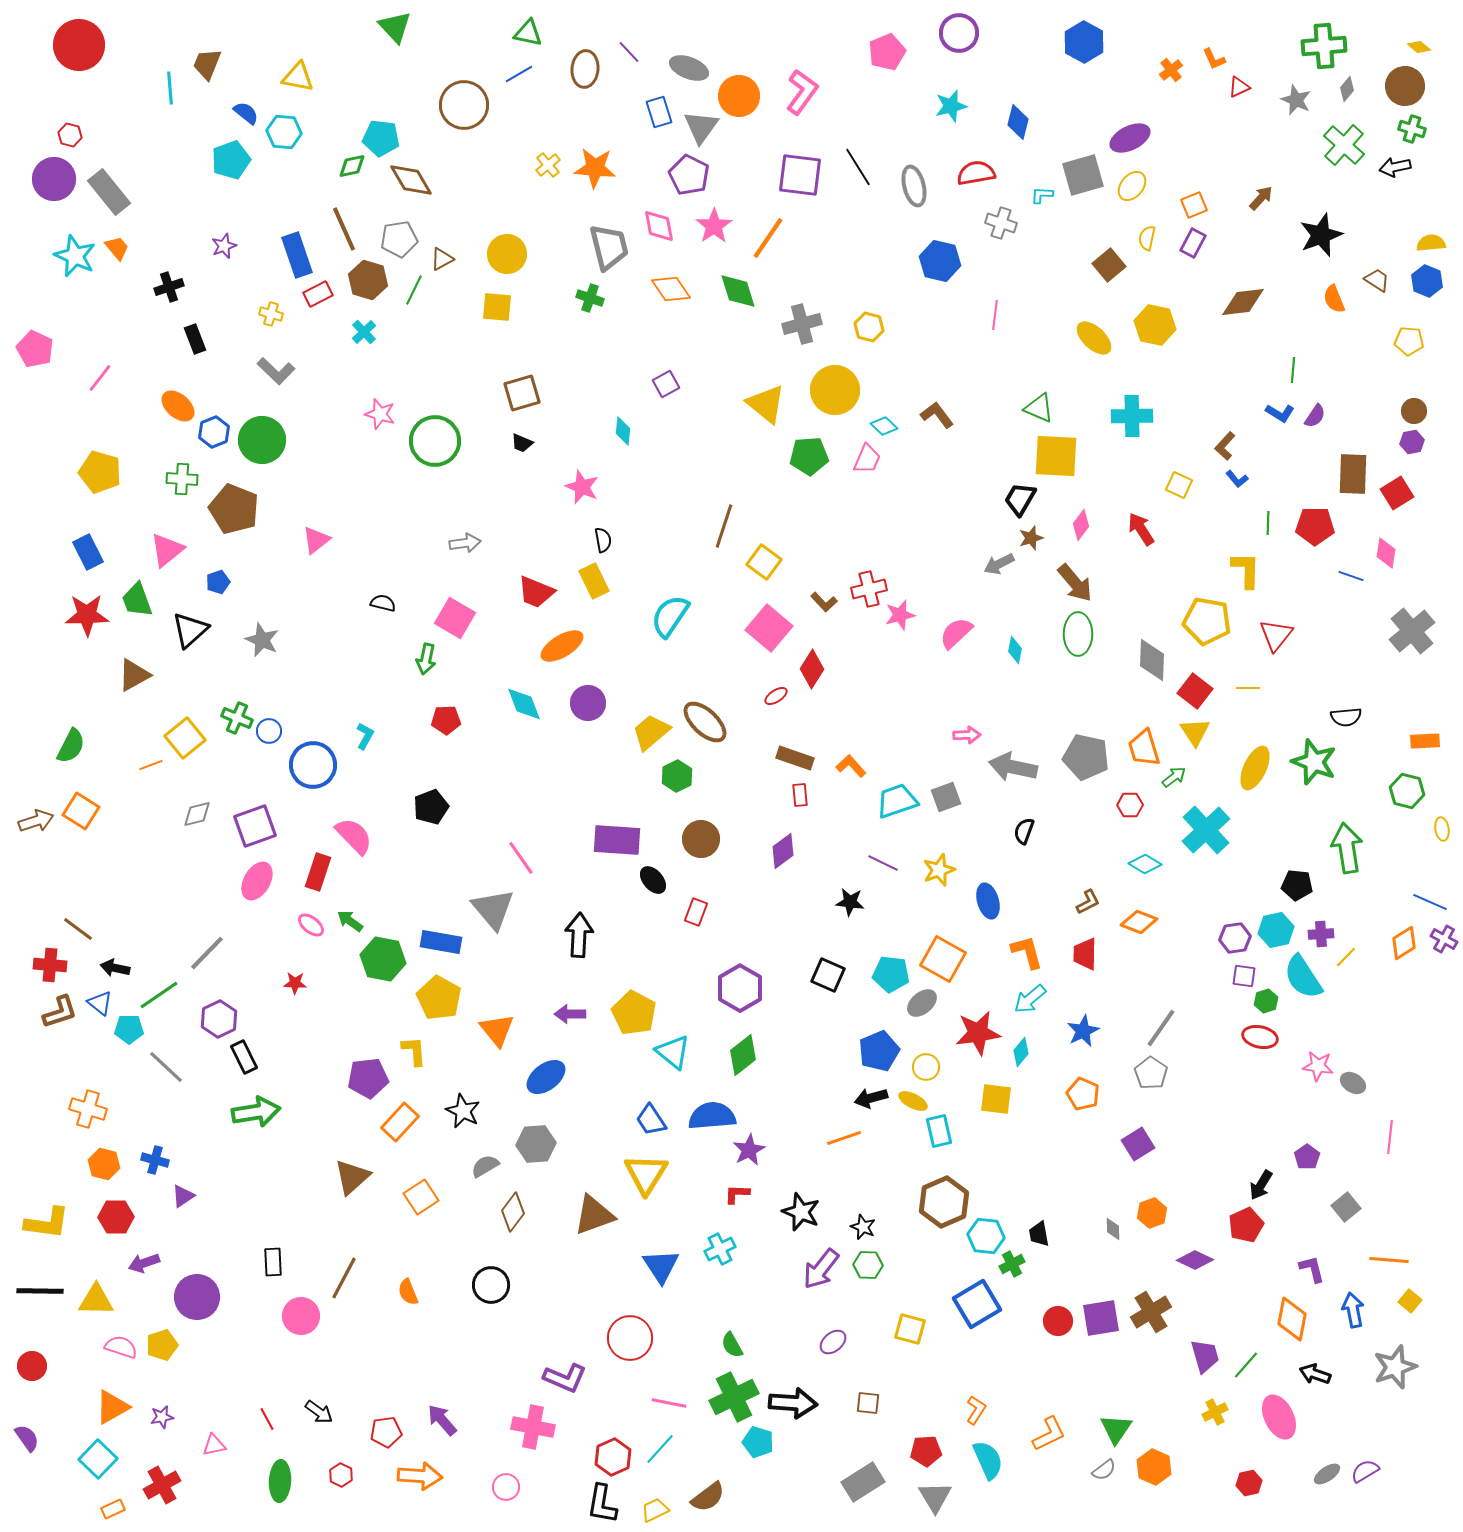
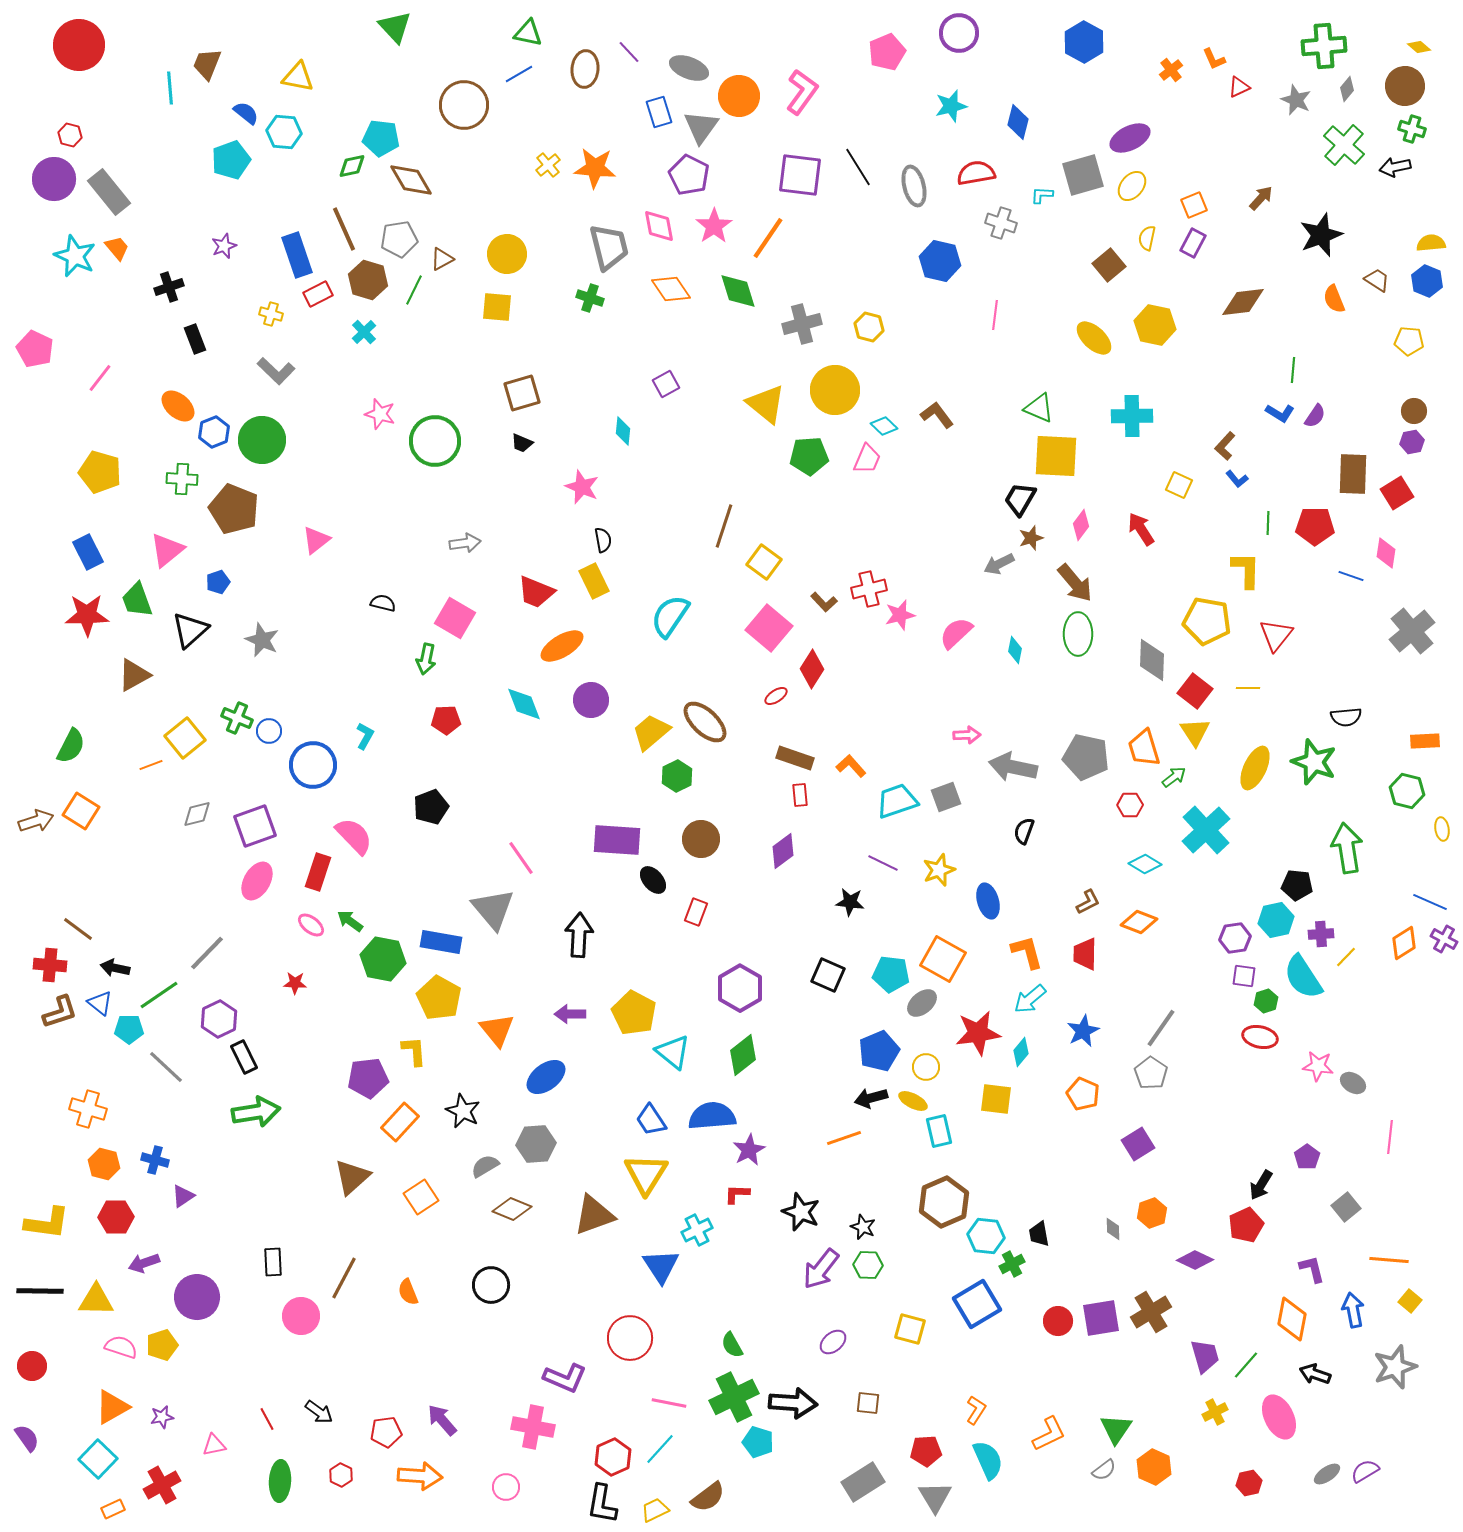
purple circle at (588, 703): moved 3 px right, 3 px up
cyan hexagon at (1276, 930): moved 10 px up
brown diamond at (513, 1212): moved 1 px left, 3 px up; rotated 75 degrees clockwise
cyan cross at (720, 1249): moved 23 px left, 19 px up
